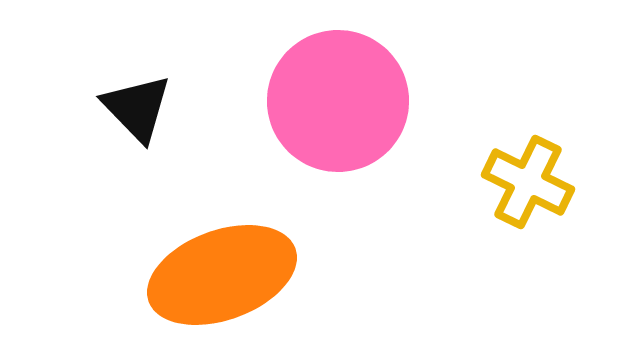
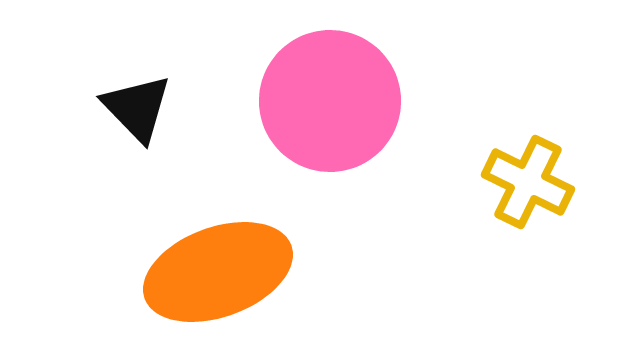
pink circle: moved 8 px left
orange ellipse: moved 4 px left, 3 px up
